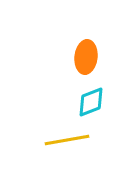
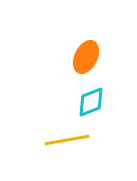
orange ellipse: rotated 20 degrees clockwise
